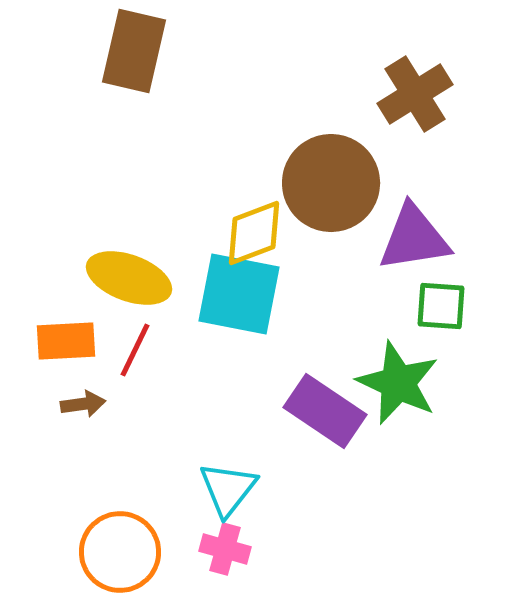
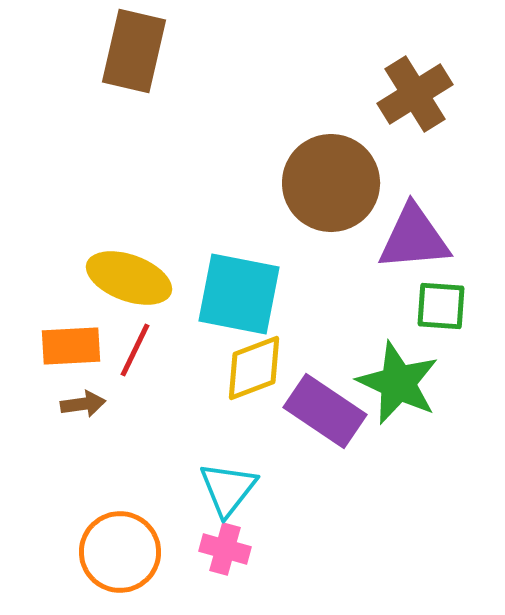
yellow diamond: moved 135 px down
purple triangle: rotated 4 degrees clockwise
orange rectangle: moved 5 px right, 5 px down
